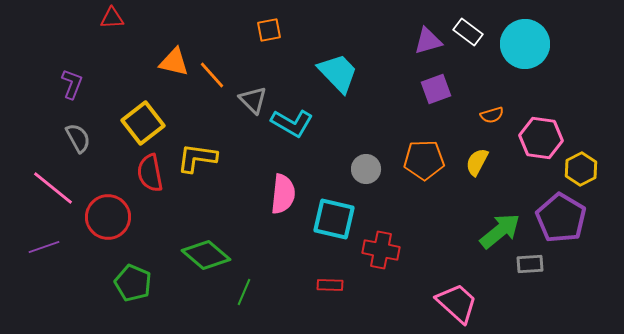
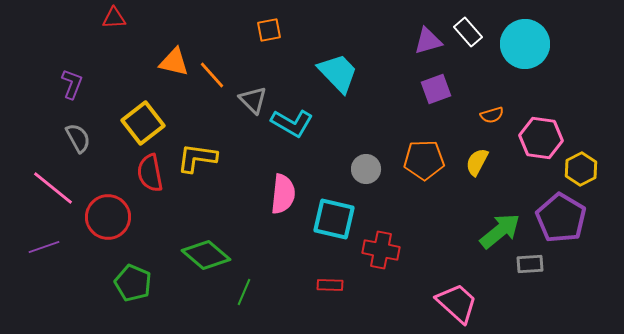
red triangle: moved 2 px right
white rectangle: rotated 12 degrees clockwise
